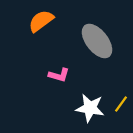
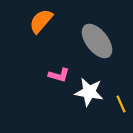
orange semicircle: rotated 12 degrees counterclockwise
yellow line: rotated 60 degrees counterclockwise
white star: moved 1 px left, 16 px up
